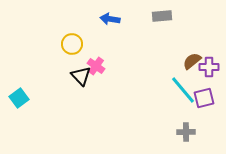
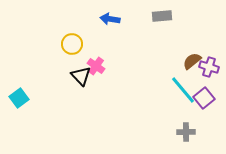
purple cross: rotated 18 degrees clockwise
purple square: rotated 25 degrees counterclockwise
